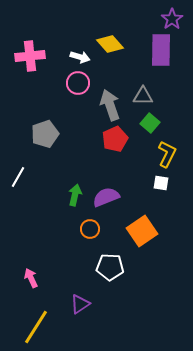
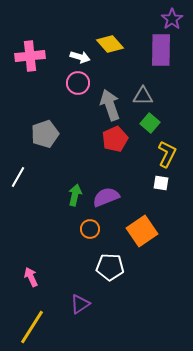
pink arrow: moved 1 px up
yellow line: moved 4 px left
